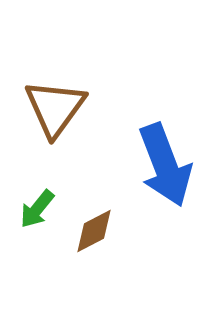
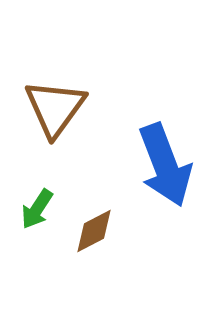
green arrow: rotated 6 degrees counterclockwise
